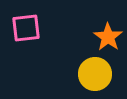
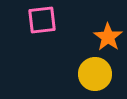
pink square: moved 16 px right, 8 px up
